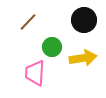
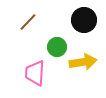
green circle: moved 5 px right
yellow arrow: moved 4 px down
